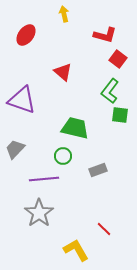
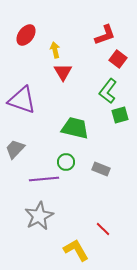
yellow arrow: moved 9 px left, 36 px down
red L-shape: rotated 35 degrees counterclockwise
red triangle: rotated 18 degrees clockwise
green L-shape: moved 2 px left
green square: rotated 24 degrees counterclockwise
green circle: moved 3 px right, 6 px down
gray rectangle: moved 3 px right, 1 px up; rotated 42 degrees clockwise
gray star: moved 3 px down; rotated 8 degrees clockwise
red line: moved 1 px left
